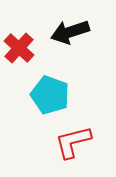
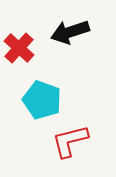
cyan pentagon: moved 8 px left, 5 px down
red L-shape: moved 3 px left, 1 px up
